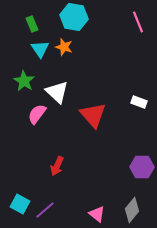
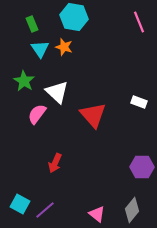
pink line: moved 1 px right
red arrow: moved 2 px left, 3 px up
